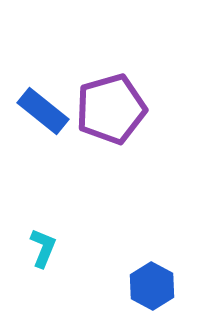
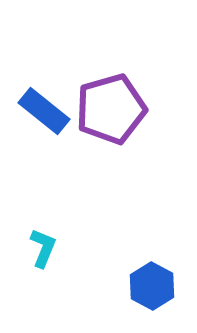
blue rectangle: moved 1 px right
